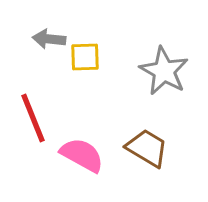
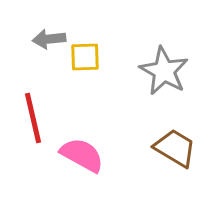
gray arrow: rotated 12 degrees counterclockwise
red line: rotated 9 degrees clockwise
brown trapezoid: moved 28 px right
